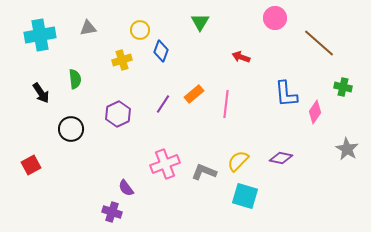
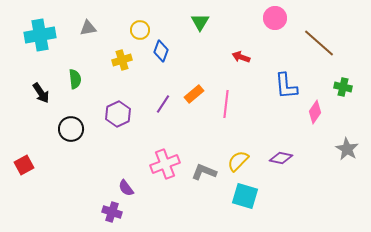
blue L-shape: moved 8 px up
red square: moved 7 px left
